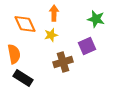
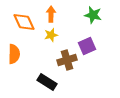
orange arrow: moved 3 px left, 1 px down
green star: moved 3 px left, 4 px up
orange diamond: moved 1 px left, 2 px up
orange semicircle: rotated 12 degrees clockwise
brown cross: moved 4 px right, 2 px up
black rectangle: moved 24 px right, 4 px down
